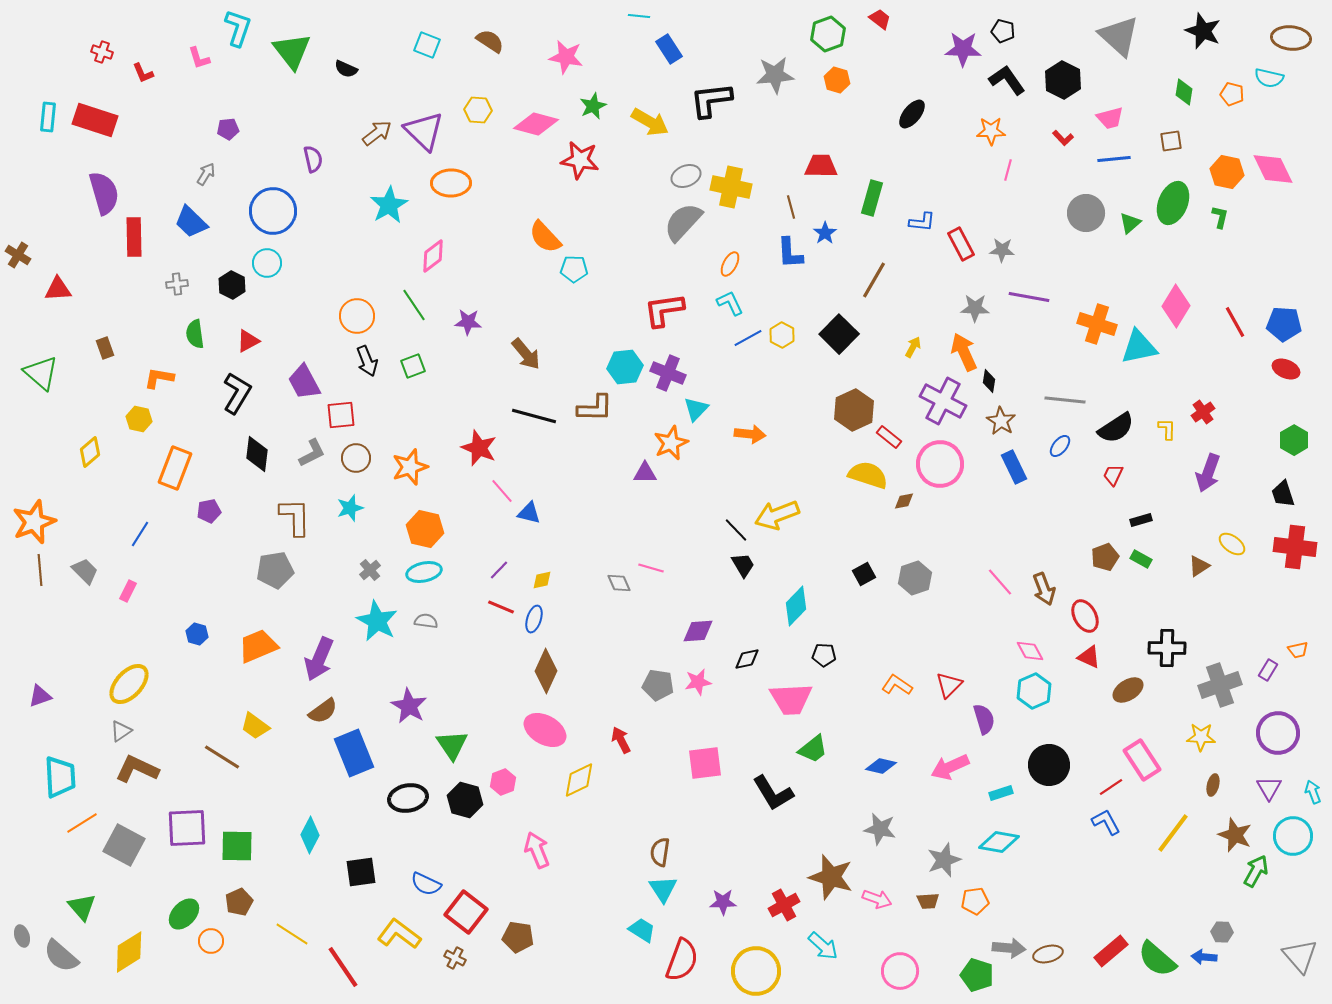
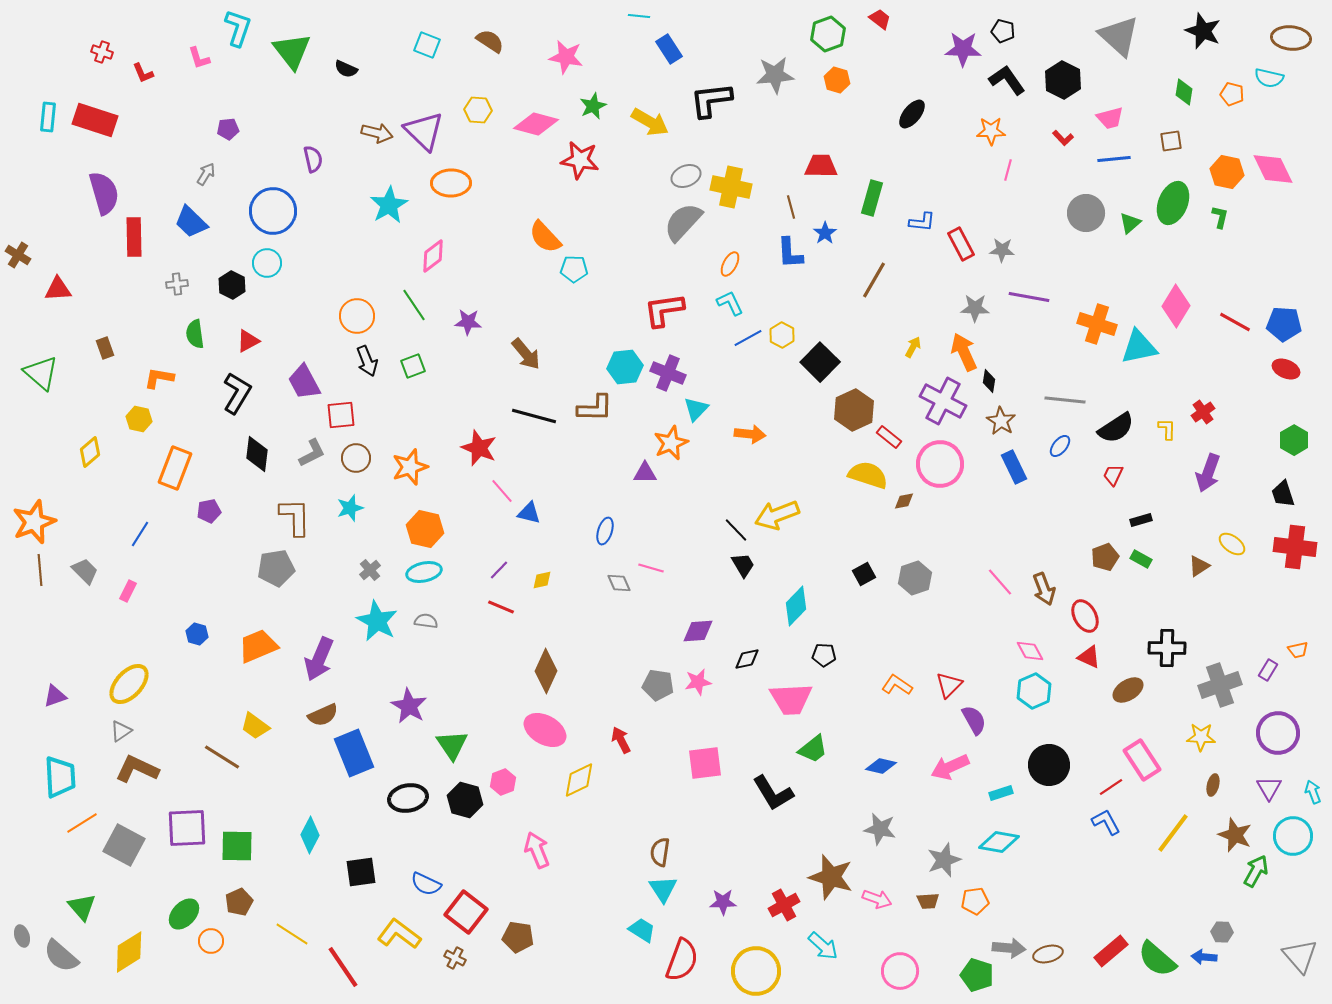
brown arrow at (377, 133): rotated 52 degrees clockwise
red line at (1235, 322): rotated 32 degrees counterclockwise
black square at (839, 334): moved 19 px left, 28 px down
gray pentagon at (275, 570): moved 1 px right, 2 px up
blue ellipse at (534, 619): moved 71 px right, 88 px up
purple triangle at (40, 696): moved 15 px right
brown semicircle at (323, 711): moved 4 px down; rotated 12 degrees clockwise
purple semicircle at (984, 719): moved 10 px left, 1 px down; rotated 12 degrees counterclockwise
